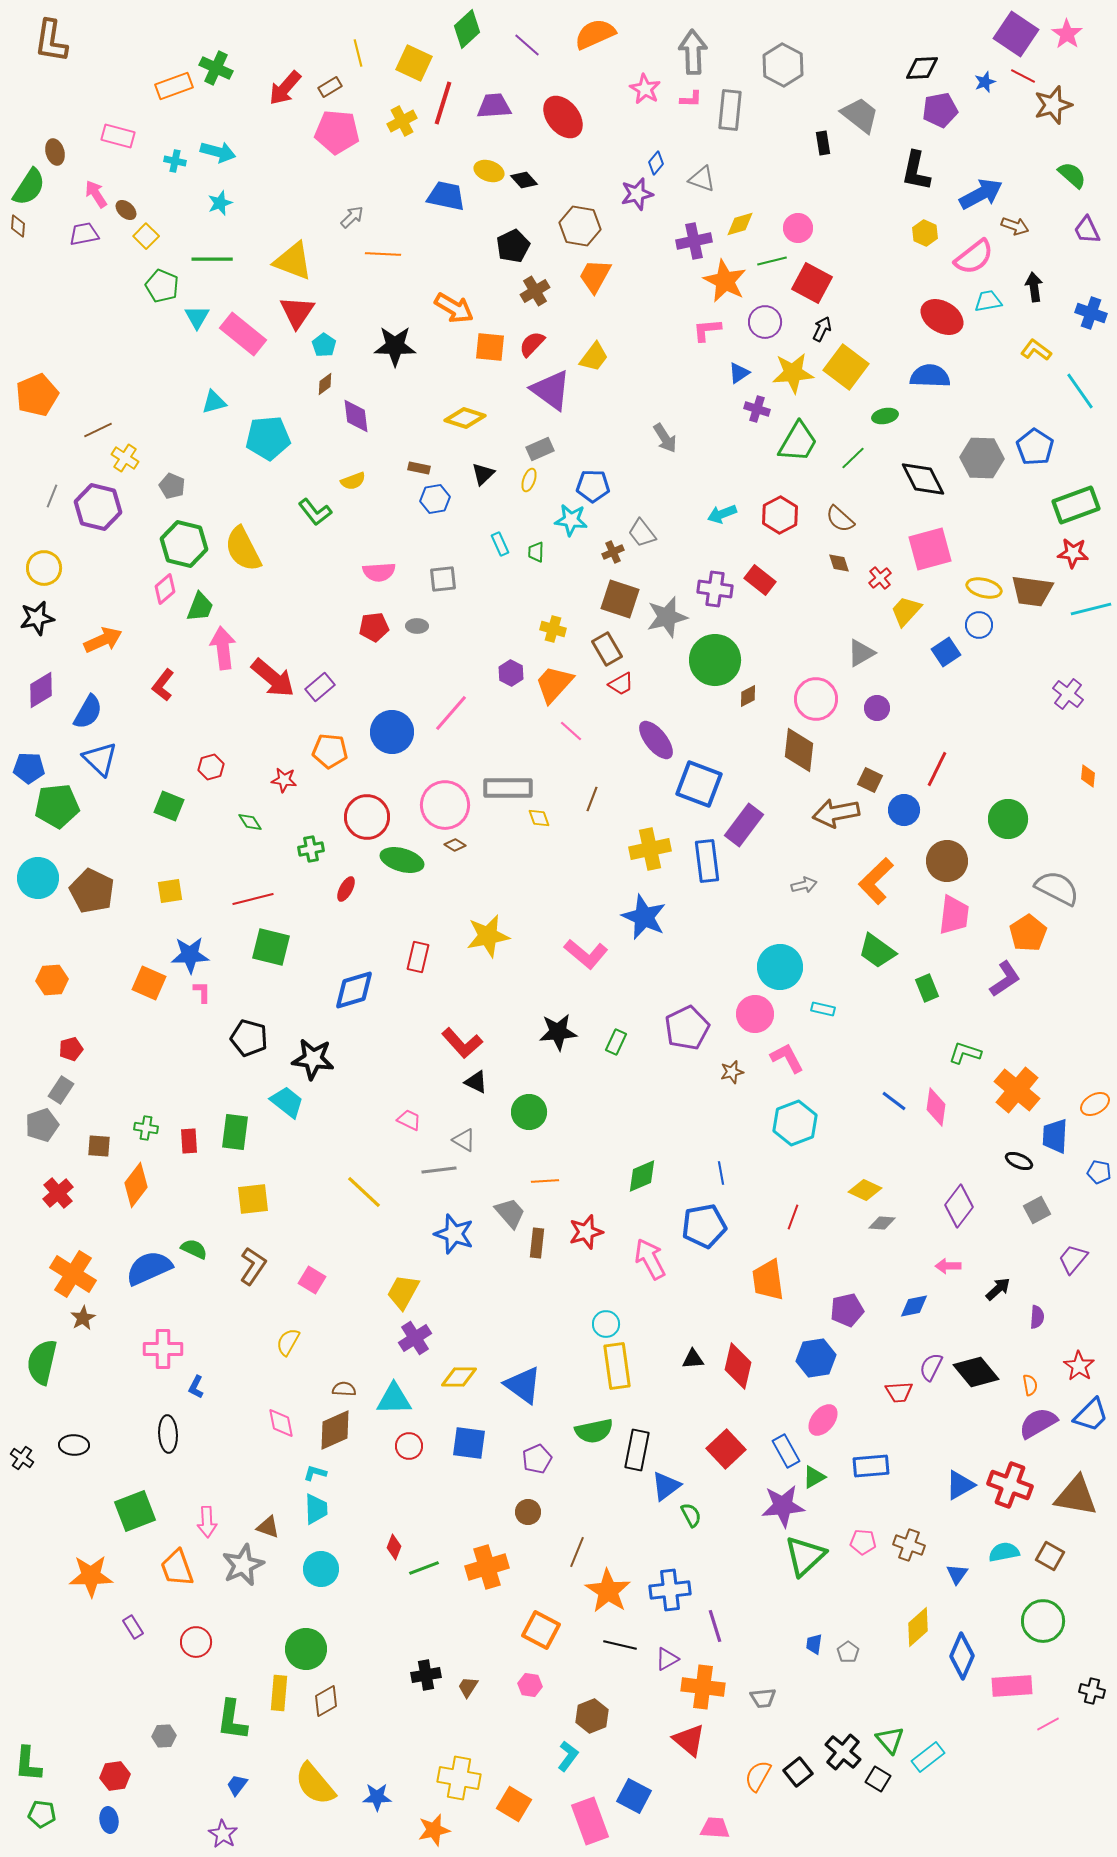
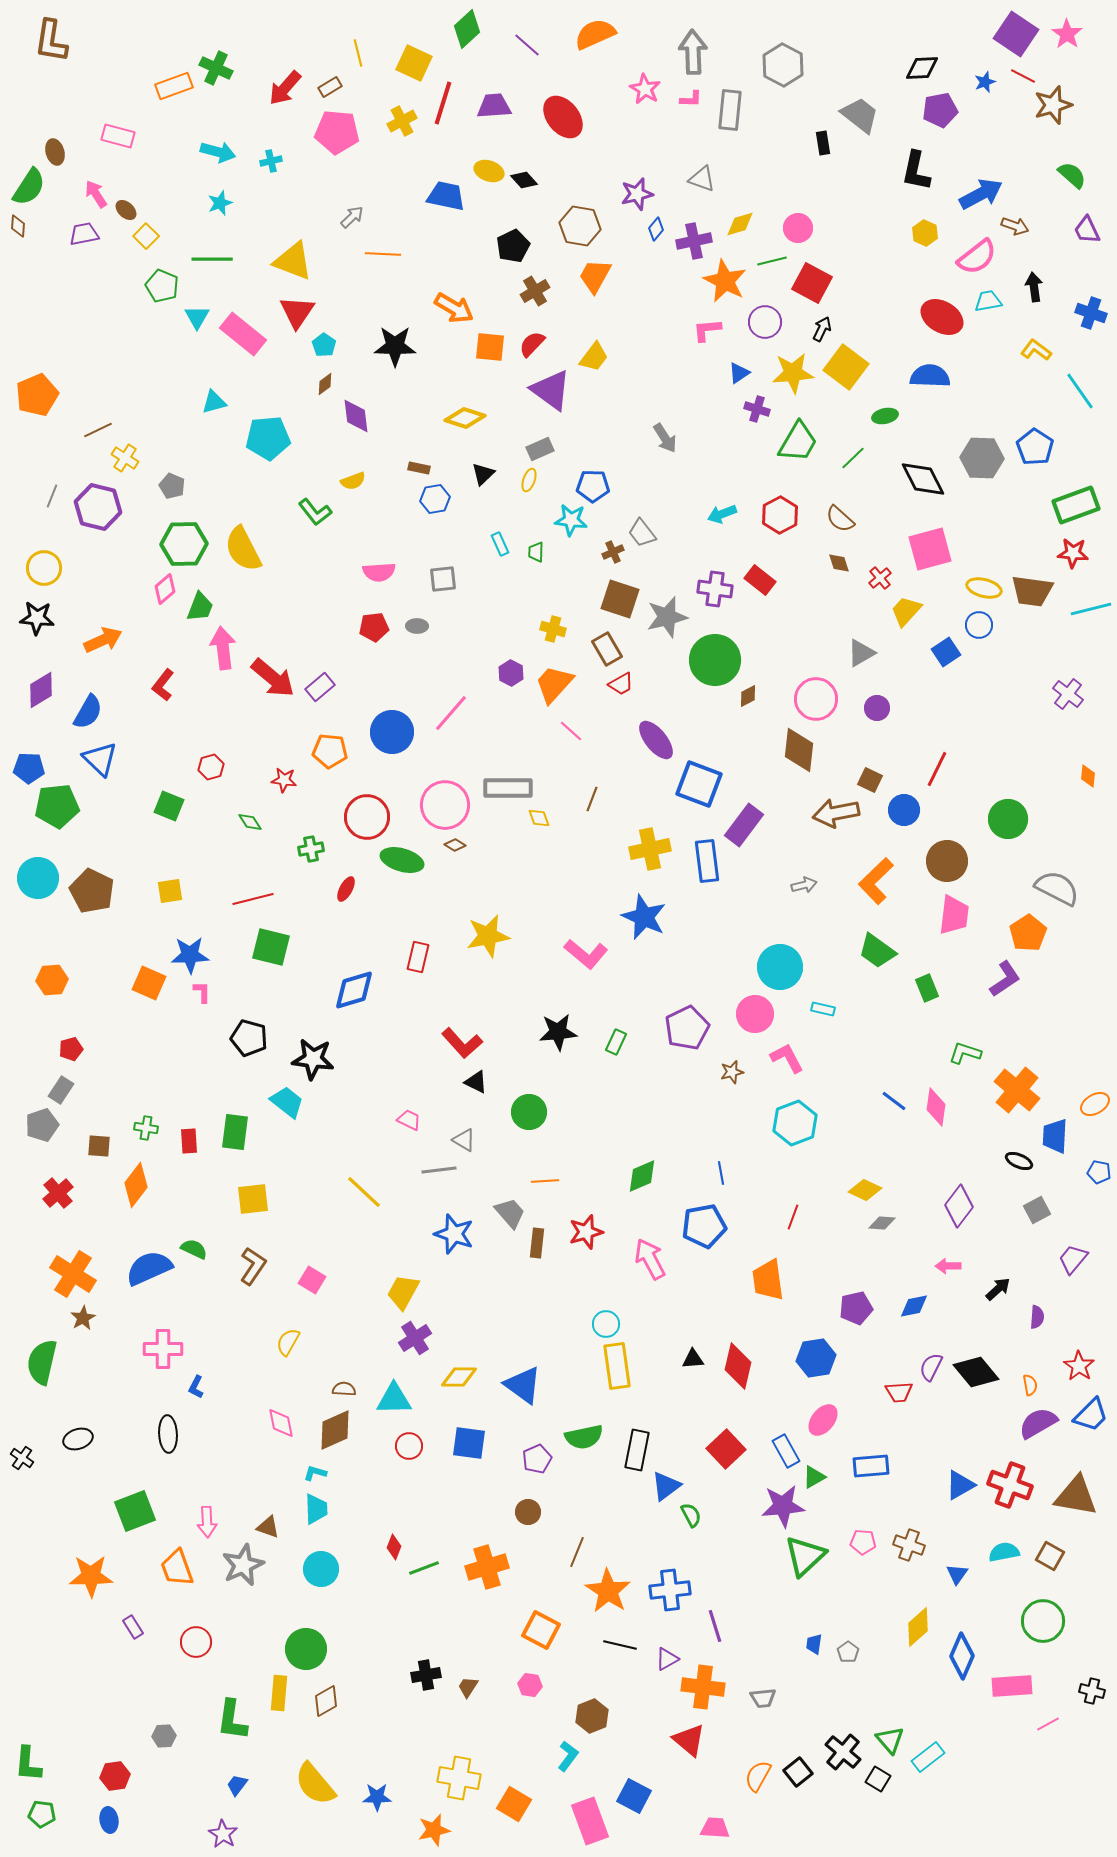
cyan cross at (175, 161): moved 96 px right; rotated 25 degrees counterclockwise
blue diamond at (656, 163): moved 66 px down
pink semicircle at (974, 257): moved 3 px right
green hexagon at (184, 544): rotated 15 degrees counterclockwise
black star at (37, 618): rotated 16 degrees clockwise
purple pentagon at (847, 1310): moved 9 px right, 2 px up
green semicircle at (594, 1431): moved 10 px left, 6 px down
black ellipse at (74, 1445): moved 4 px right, 6 px up; rotated 20 degrees counterclockwise
